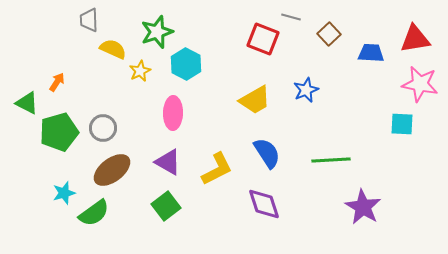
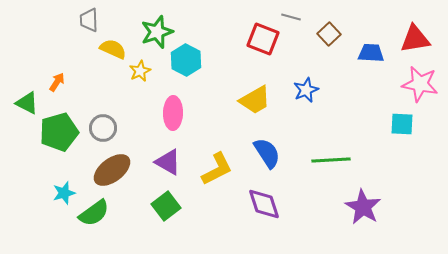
cyan hexagon: moved 4 px up
